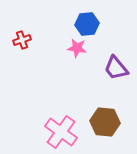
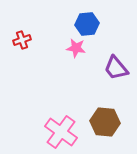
pink star: moved 1 px left
